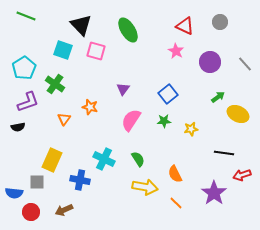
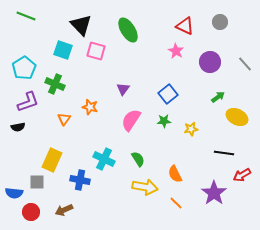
green cross: rotated 12 degrees counterclockwise
yellow ellipse: moved 1 px left, 3 px down
red arrow: rotated 12 degrees counterclockwise
